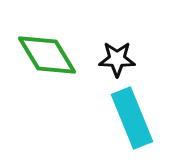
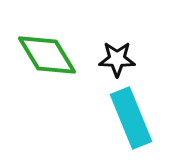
cyan rectangle: moved 1 px left
